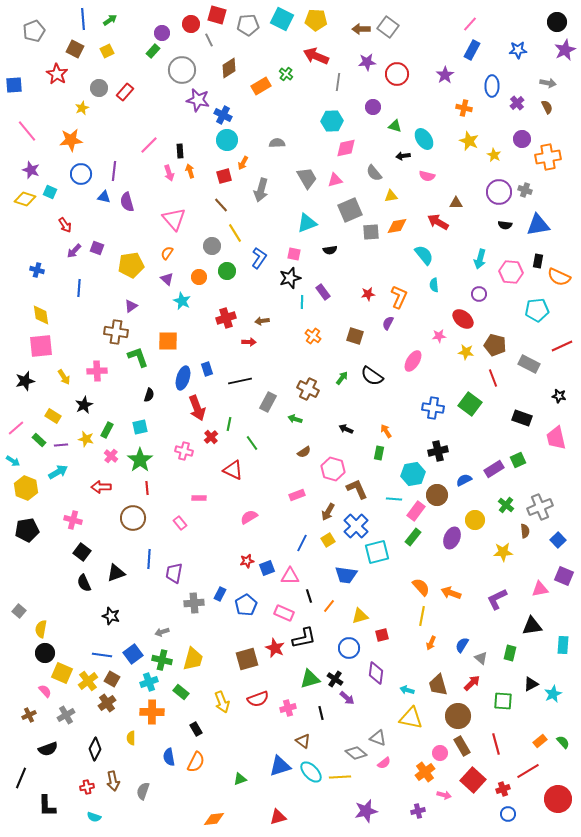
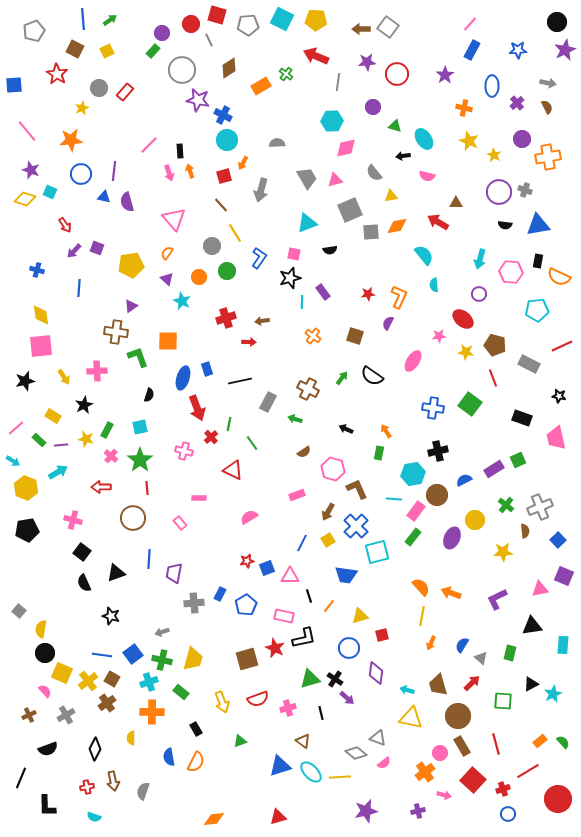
pink rectangle at (284, 613): moved 3 px down; rotated 12 degrees counterclockwise
green triangle at (240, 779): moved 38 px up
